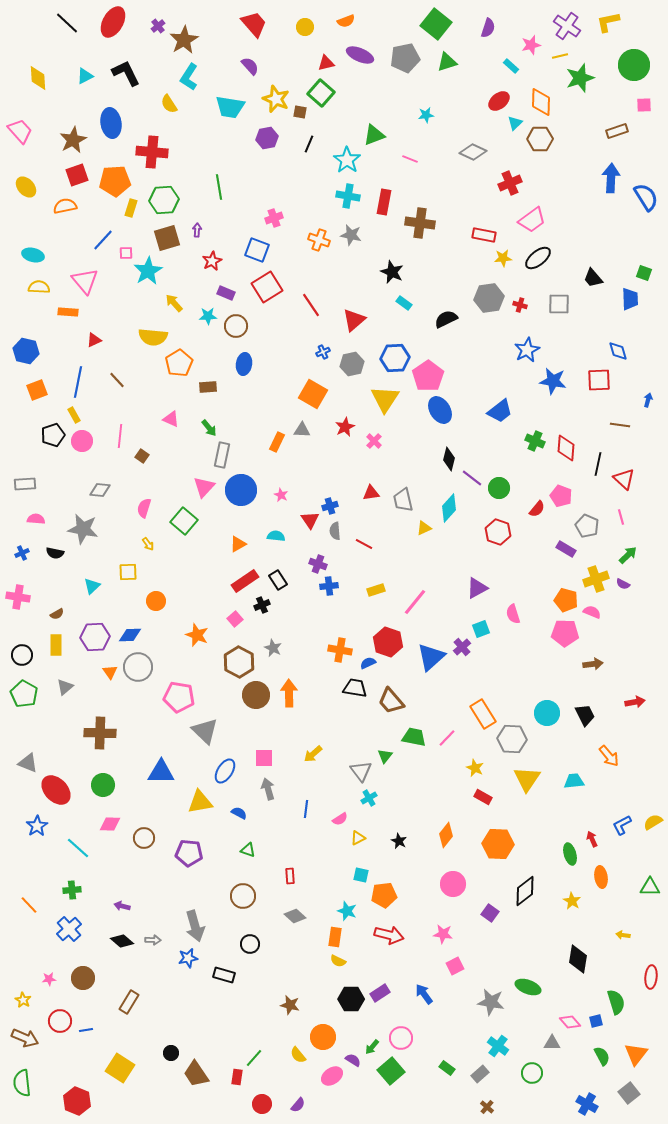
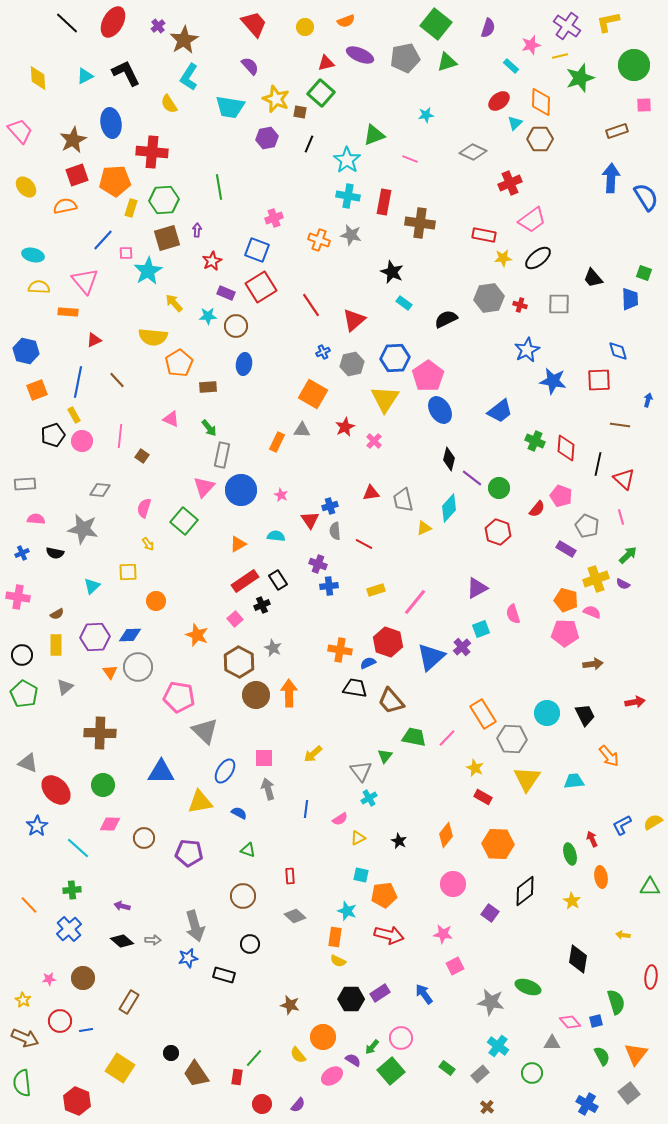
red square at (267, 287): moved 6 px left
